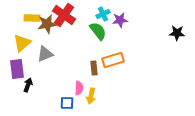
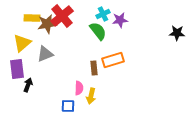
red cross: moved 2 px left, 1 px down; rotated 15 degrees clockwise
blue square: moved 1 px right, 3 px down
